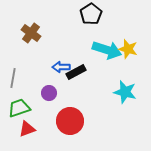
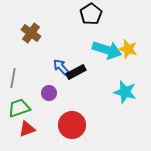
blue arrow: rotated 48 degrees clockwise
red circle: moved 2 px right, 4 px down
